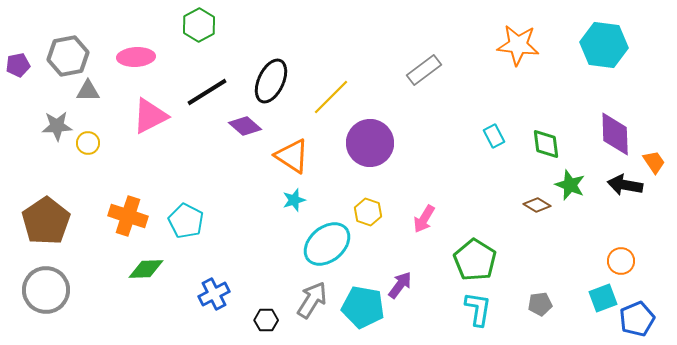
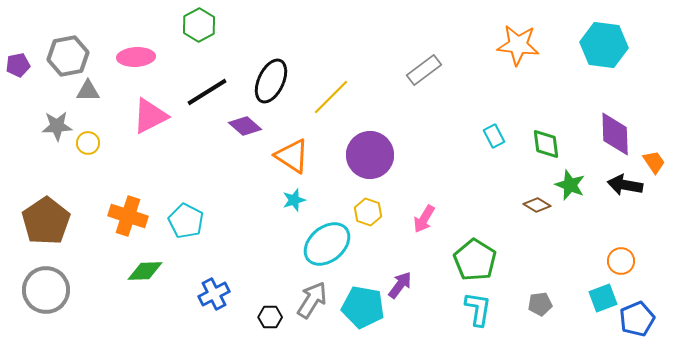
purple circle at (370, 143): moved 12 px down
green diamond at (146, 269): moved 1 px left, 2 px down
black hexagon at (266, 320): moved 4 px right, 3 px up
